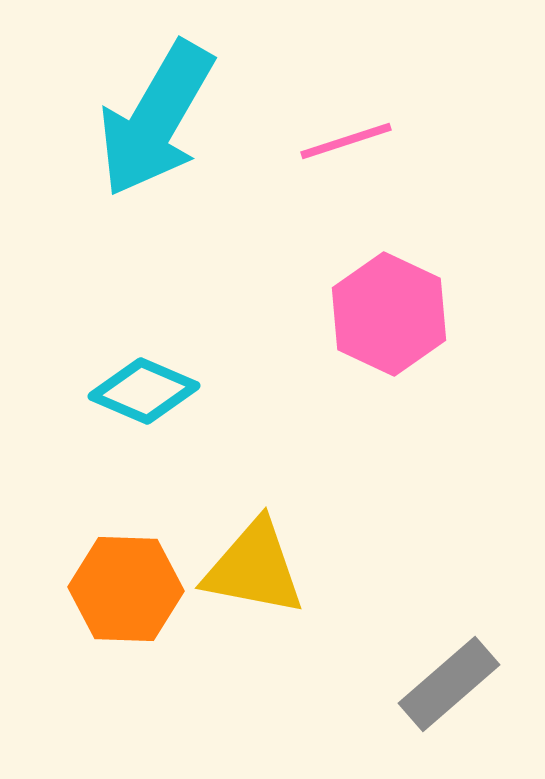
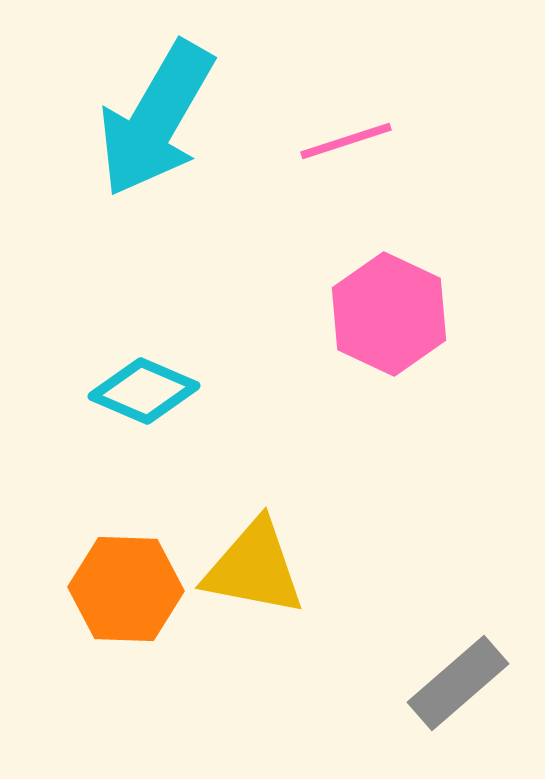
gray rectangle: moved 9 px right, 1 px up
